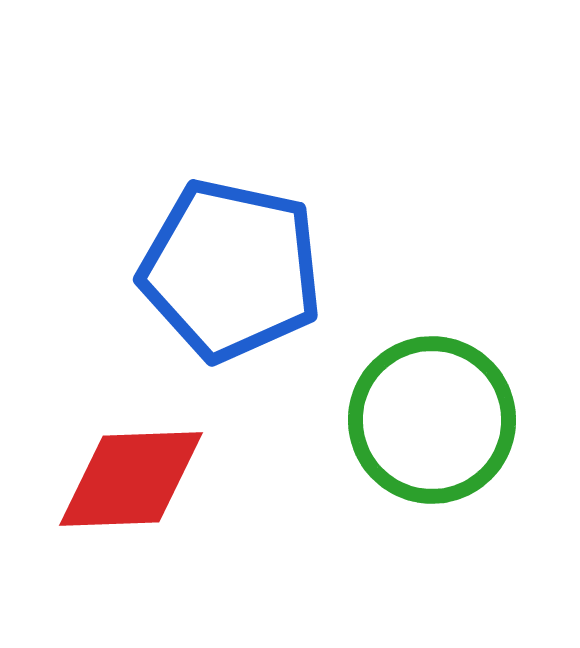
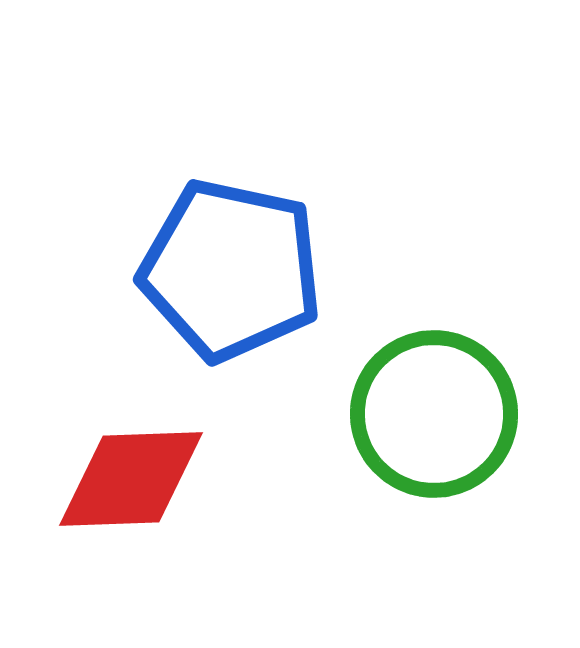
green circle: moved 2 px right, 6 px up
